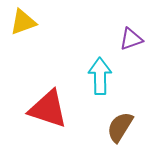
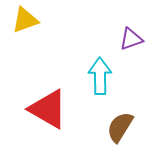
yellow triangle: moved 2 px right, 2 px up
red triangle: rotated 12 degrees clockwise
